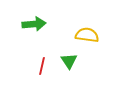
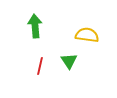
green arrow: moved 1 px right, 2 px down; rotated 90 degrees counterclockwise
red line: moved 2 px left
